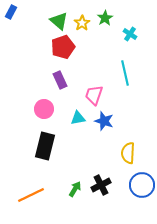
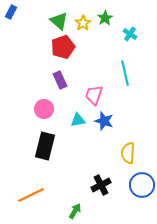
yellow star: moved 1 px right
cyan triangle: moved 2 px down
green arrow: moved 22 px down
